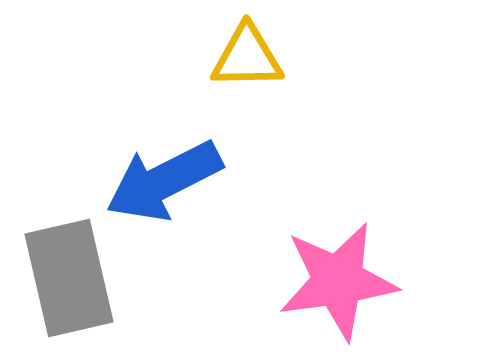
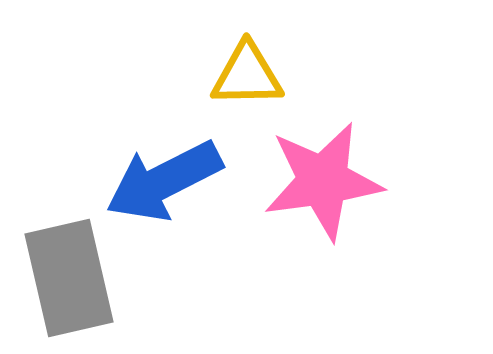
yellow triangle: moved 18 px down
pink star: moved 15 px left, 100 px up
